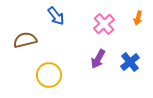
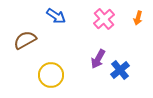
blue arrow: rotated 18 degrees counterclockwise
pink cross: moved 5 px up
brown semicircle: rotated 15 degrees counterclockwise
blue cross: moved 10 px left, 8 px down
yellow circle: moved 2 px right
